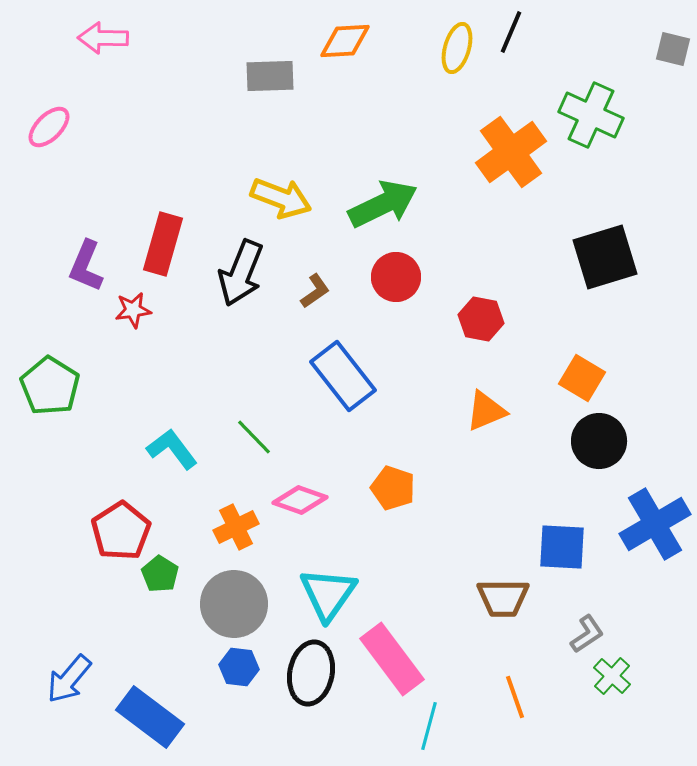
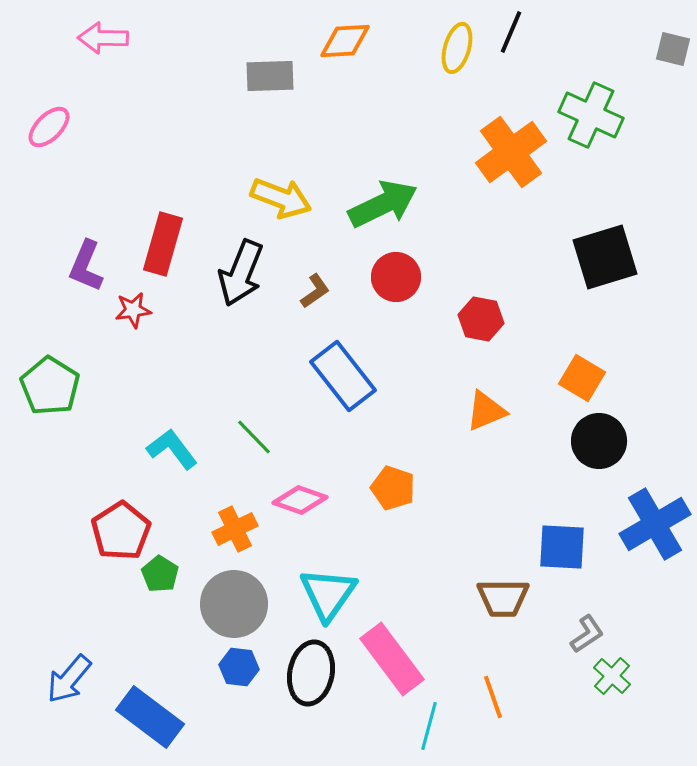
orange cross at (236, 527): moved 1 px left, 2 px down
orange line at (515, 697): moved 22 px left
